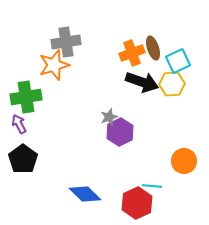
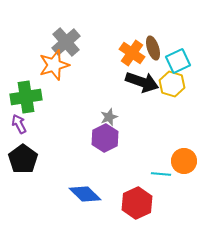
gray cross: rotated 32 degrees counterclockwise
orange cross: rotated 35 degrees counterclockwise
yellow hexagon: rotated 20 degrees clockwise
purple hexagon: moved 15 px left, 6 px down
cyan line: moved 9 px right, 12 px up
